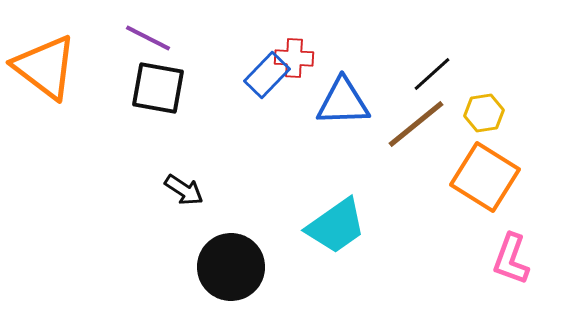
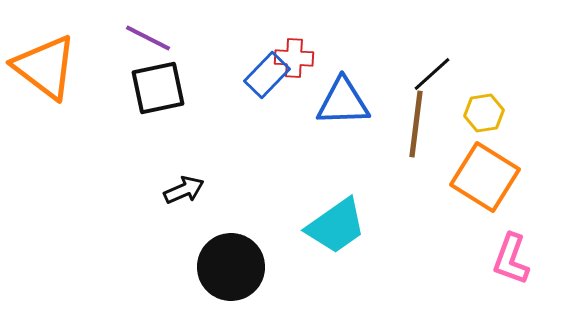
black square: rotated 22 degrees counterclockwise
brown line: rotated 44 degrees counterclockwise
black arrow: rotated 57 degrees counterclockwise
